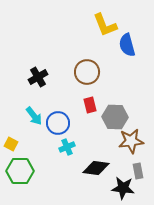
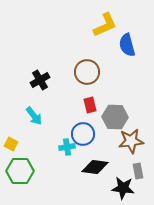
yellow L-shape: rotated 92 degrees counterclockwise
black cross: moved 2 px right, 3 px down
blue circle: moved 25 px right, 11 px down
cyan cross: rotated 14 degrees clockwise
black diamond: moved 1 px left, 1 px up
